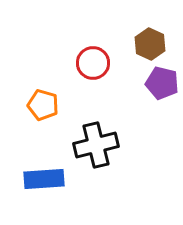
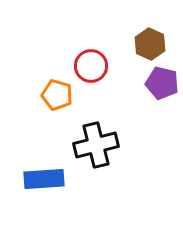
red circle: moved 2 px left, 3 px down
orange pentagon: moved 14 px right, 10 px up
